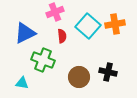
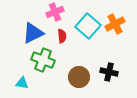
orange cross: rotated 18 degrees counterclockwise
blue triangle: moved 8 px right
black cross: moved 1 px right
